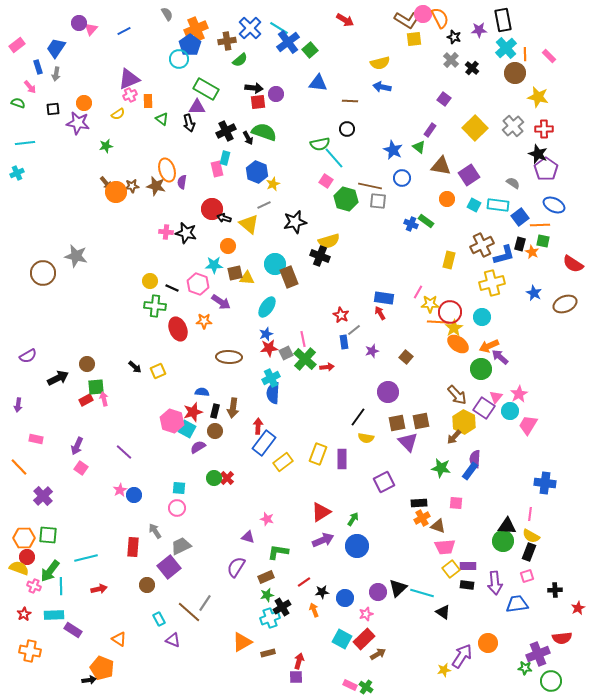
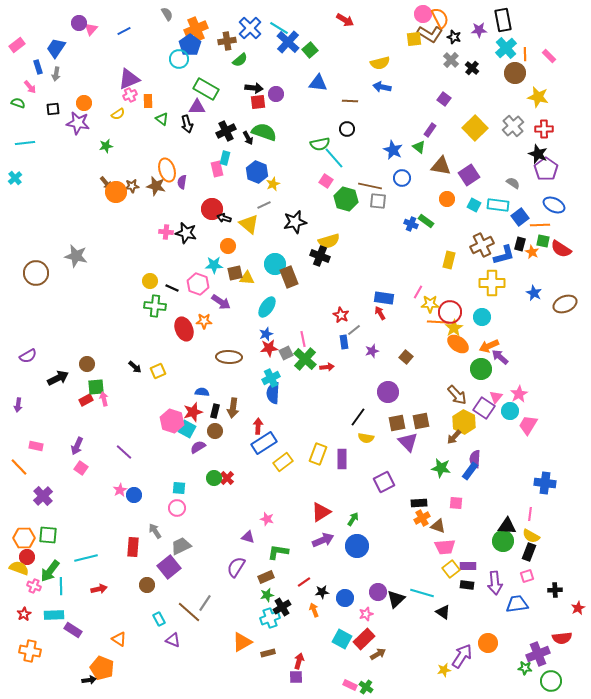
brown L-shape at (407, 20): moved 23 px right, 14 px down
blue cross at (288, 42): rotated 10 degrees counterclockwise
black arrow at (189, 123): moved 2 px left, 1 px down
cyan cross at (17, 173): moved 2 px left, 5 px down; rotated 16 degrees counterclockwise
red semicircle at (573, 264): moved 12 px left, 15 px up
brown circle at (43, 273): moved 7 px left
yellow cross at (492, 283): rotated 15 degrees clockwise
red ellipse at (178, 329): moved 6 px right
pink rectangle at (36, 439): moved 7 px down
blue rectangle at (264, 443): rotated 20 degrees clockwise
black triangle at (398, 588): moved 2 px left, 11 px down
